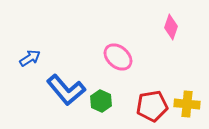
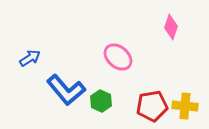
yellow cross: moved 2 px left, 2 px down
